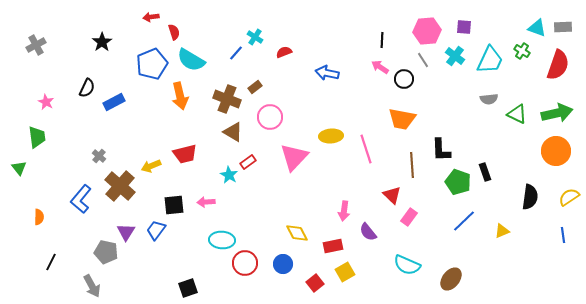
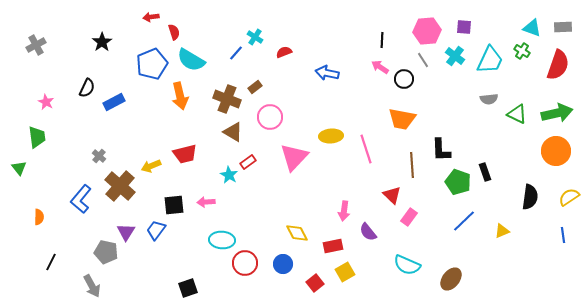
cyan triangle at (537, 28): moved 5 px left
